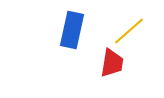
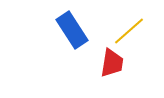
blue rectangle: rotated 45 degrees counterclockwise
